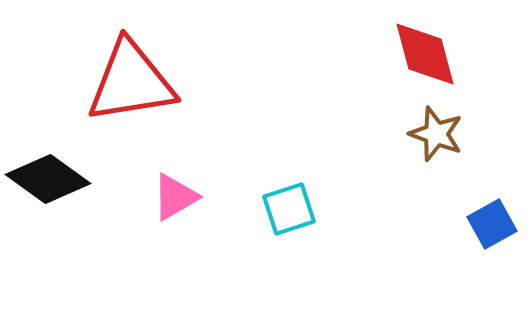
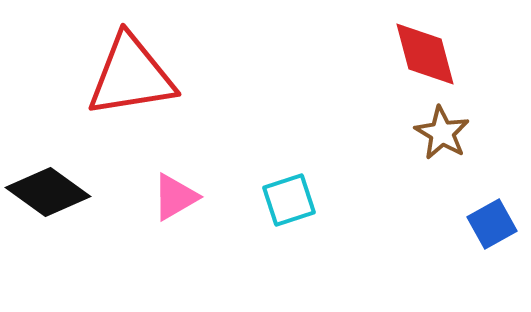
red triangle: moved 6 px up
brown star: moved 6 px right, 1 px up; rotated 10 degrees clockwise
black diamond: moved 13 px down
cyan square: moved 9 px up
